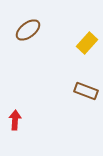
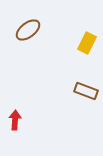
yellow rectangle: rotated 15 degrees counterclockwise
